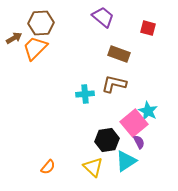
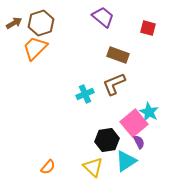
brown hexagon: rotated 15 degrees counterclockwise
brown arrow: moved 15 px up
brown rectangle: moved 1 px left, 1 px down
brown L-shape: rotated 35 degrees counterclockwise
cyan cross: rotated 18 degrees counterclockwise
cyan star: moved 1 px right, 1 px down
